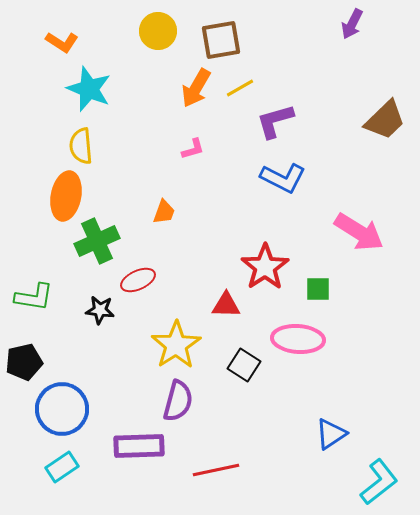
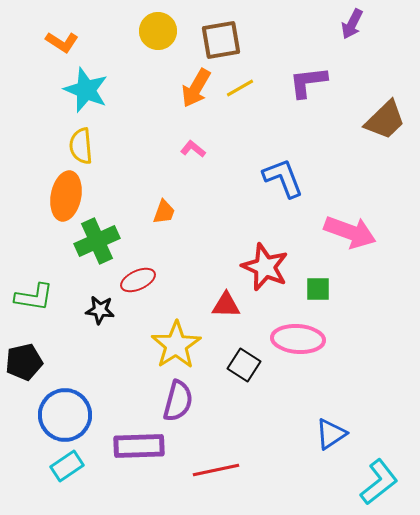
cyan star: moved 3 px left, 1 px down
purple L-shape: moved 33 px right, 39 px up; rotated 9 degrees clockwise
pink L-shape: rotated 125 degrees counterclockwise
blue L-shape: rotated 138 degrees counterclockwise
pink arrow: moved 9 px left; rotated 12 degrees counterclockwise
red star: rotated 15 degrees counterclockwise
blue circle: moved 3 px right, 6 px down
cyan rectangle: moved 5 px right, 1 px up
